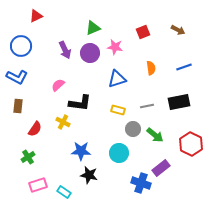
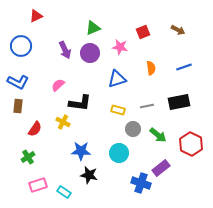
pink star: moved 5 px right
blue L-shape: moved 1 px right, 5 px down
green arrow: moved 3 px right
